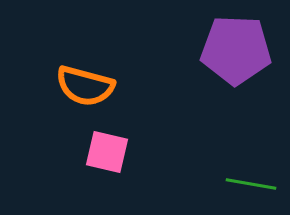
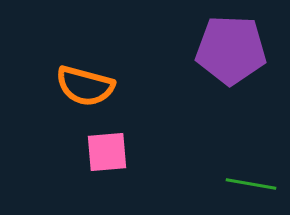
purple pentagon: moved 5 px left
pink square: rotated 18 degrees counterclockwise
